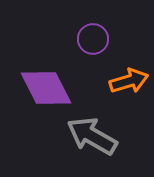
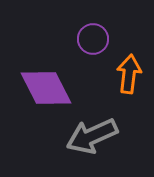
orange arrow: moved 7 px up; rotated 66 degrees counterclockwise
gray arrow: rotated 54 degrees counterclockwise
